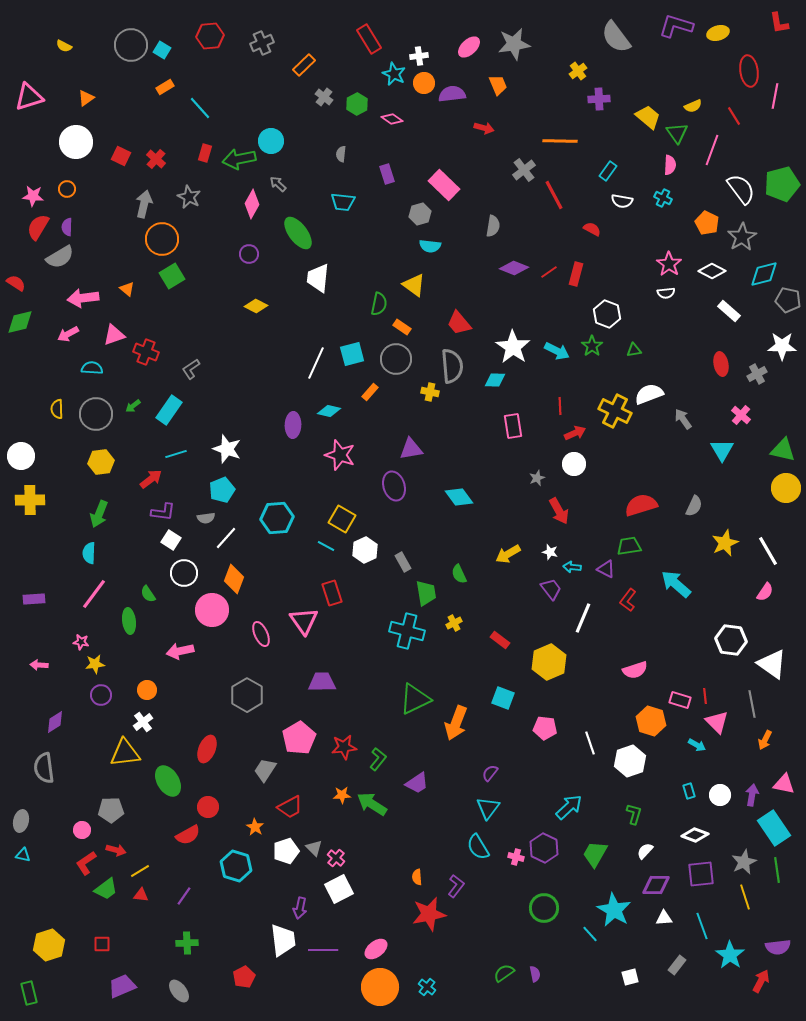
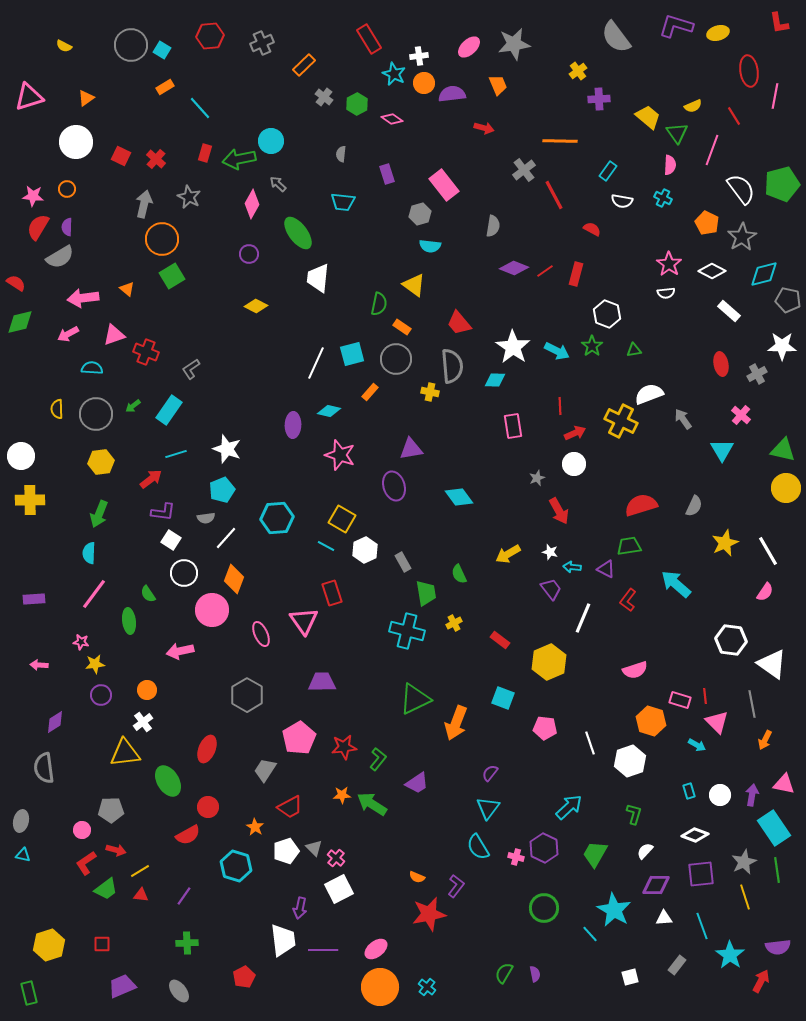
pink rectangle at (444, 185): rotated 8 degrees clockwise
red line at (549, 272): moved 4 px left, 1 px up
yellow cross at (615, 411): moved 6 px right, 10 px down
orange semicircle at (417, 877): rotated 63 degrees counterclockwise
green semicircle at (504, 973): rotated 25 degrees counterclockwise
